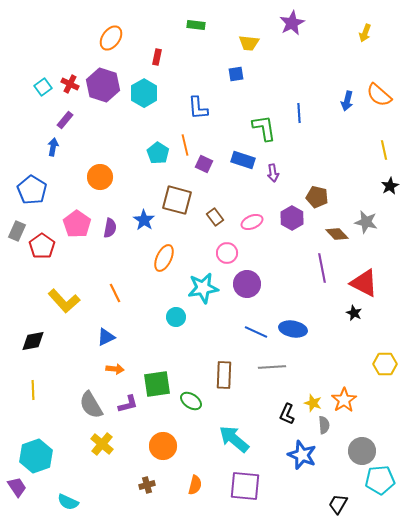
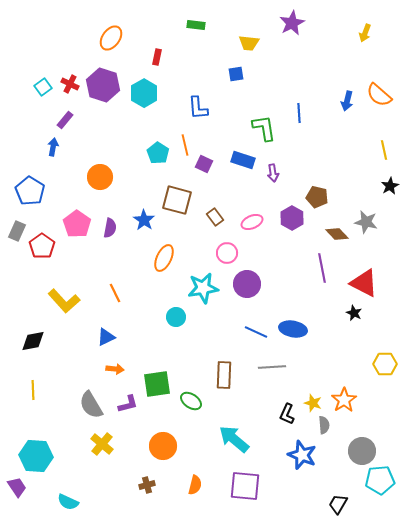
blue pentagon at (32, 190): moved 2 px left, 1 px down
cyan hexagon at (36, 456): rotated 24 degrees clockwise
